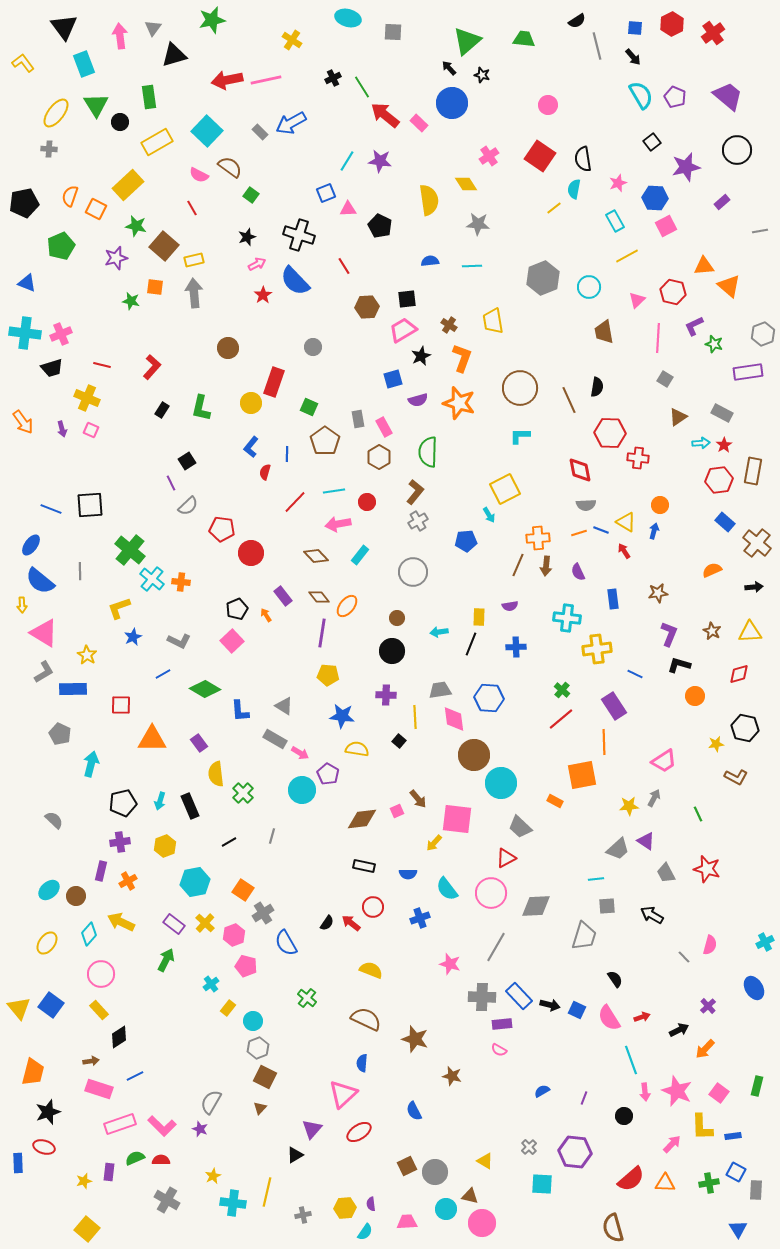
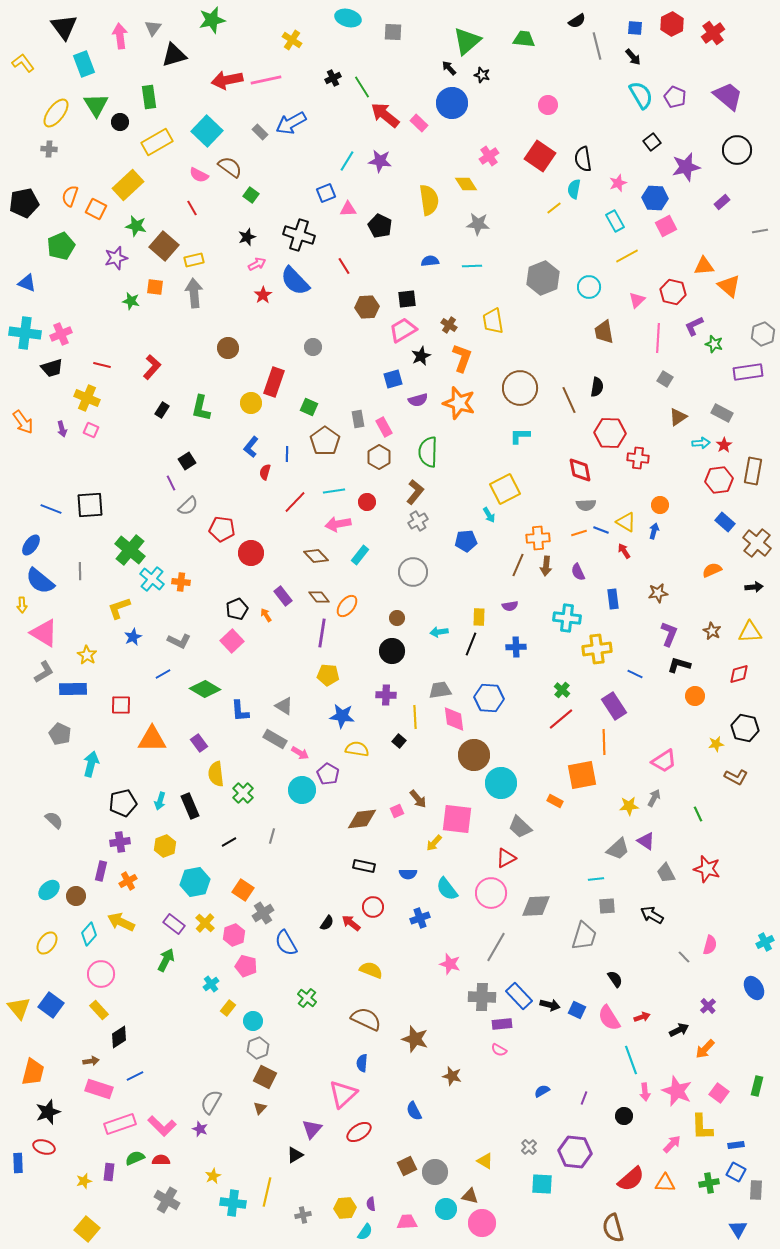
blue rectangle at (733, 1136): moved 3 px right, 9 px down
